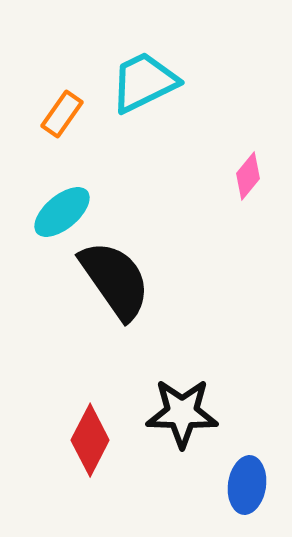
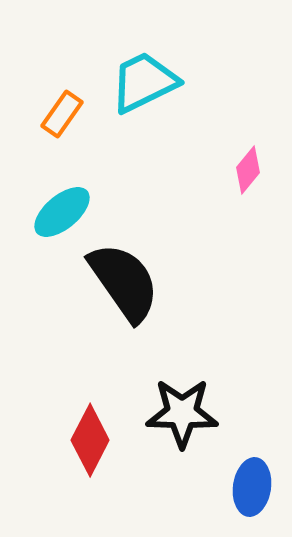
pink diamond: moved 6 px up
black semicircle: moved 9 px right, 2 px down
blue ellipse: moved 5 px right, 2 px down
